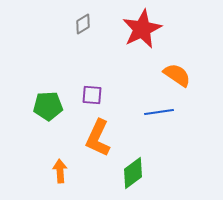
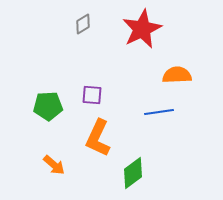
orange semicircle: rotated 36 degrees counterclockwise
orange arrow: moved 6 px left, 6 px up; rotated 135 degrees clockwise
